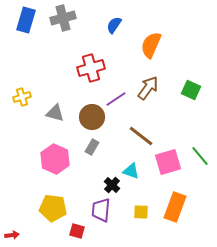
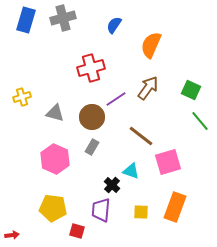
green line: moved 35 px up
